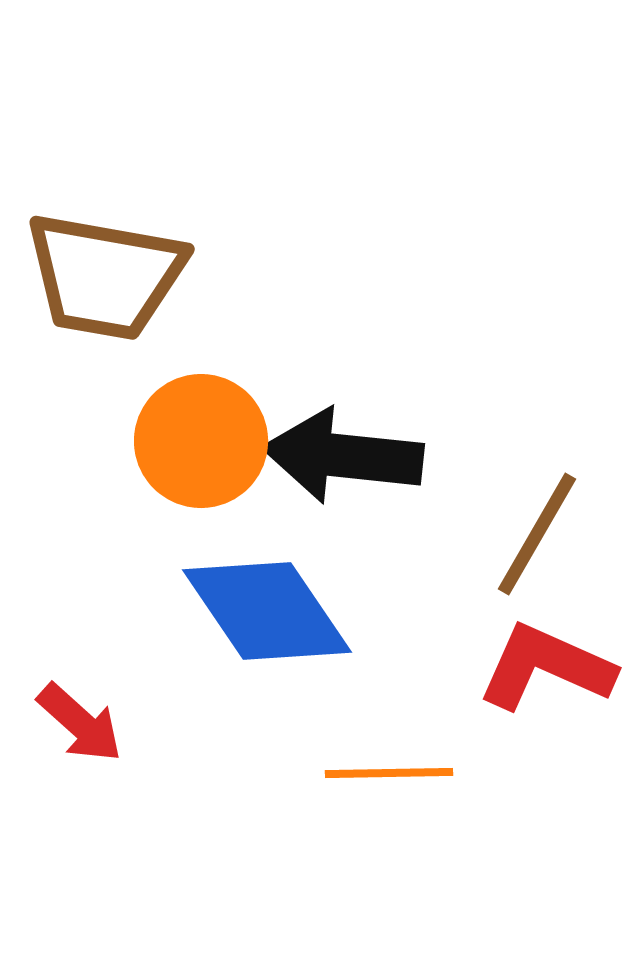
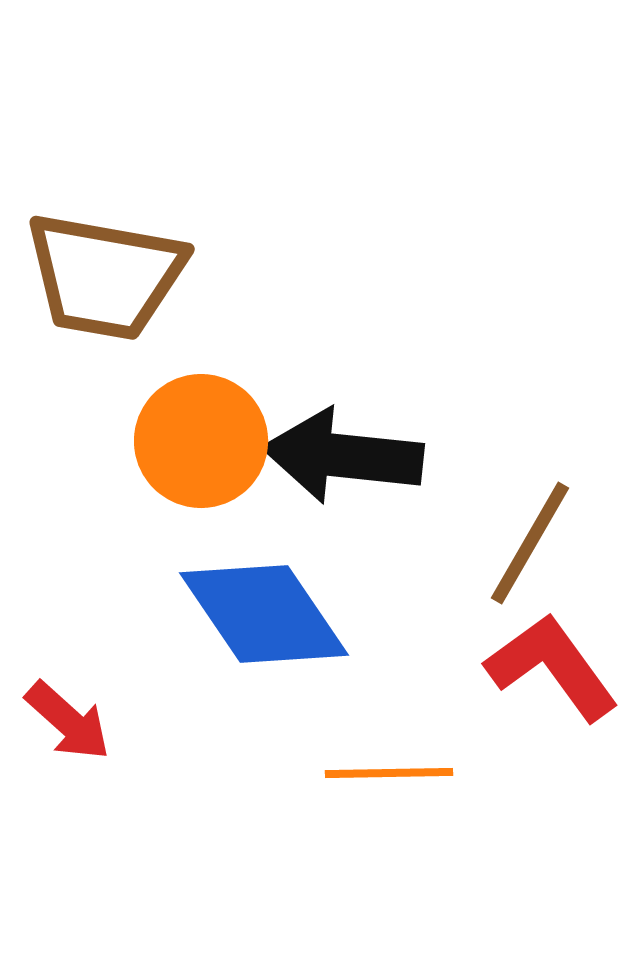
brown line: moved 7 px left, 9 px down
blue diamond: moved 3 px left, 3 px down
red L-shape: moved 6 px right; rotated 30 degrees clockwise
red arrow: moved 12 px left, 2 px up
